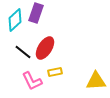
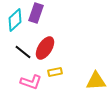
pink L-shape: moved 1 px left, 1 px down; rotated 45 degrees counterclockwise
